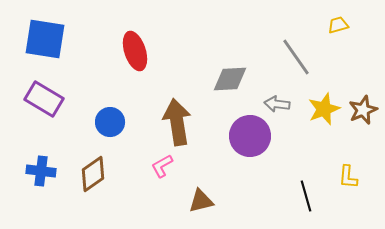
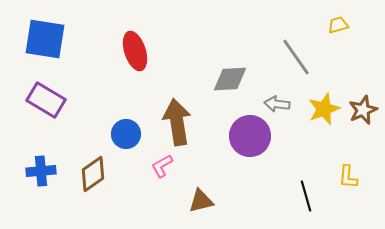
purple rectangle: moved 2 px right, 1 px down
blue circle: moved 16 px right, 12 px down
blue cross: rotated 12 degrees counterclockwise
